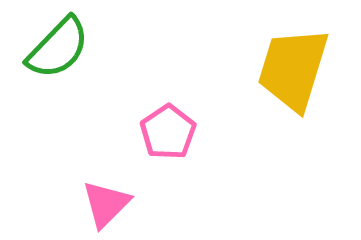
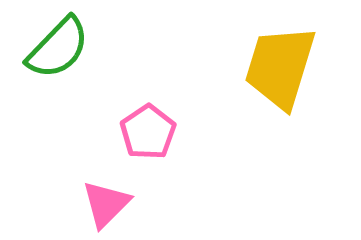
yellow trapezoid: moved 13 px left, 2 px up
pink pentagon: moved 20 px left
